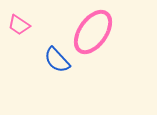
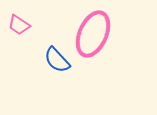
pink ellipse: moved 2 px down; rotated 12 degrees counterclockwise
